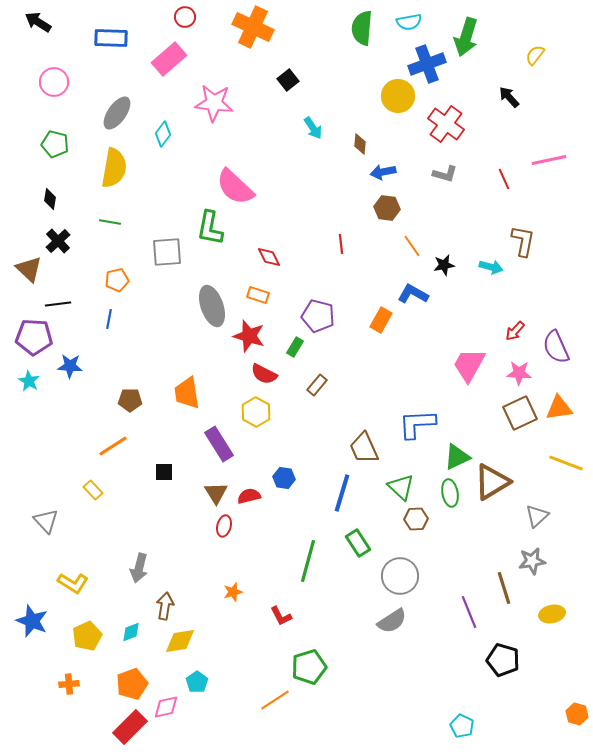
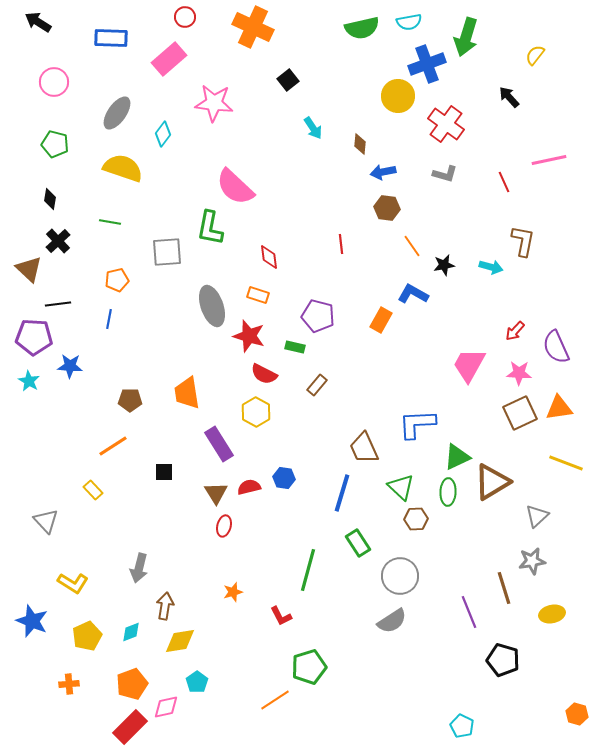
green semicircle at (362, 28): rotated 108 degrees counterclockwise
yellow semicircle at (114, 168): moved 9 px right; rotated 81 degrees counterclockwise
red line at (504, 179): moved 3 px down
red diamond at (269, 257): rotated 20 degrees clockwise
green rectangle at (295, 347): rotated 72 degrees clockwise
green ellipse at (450, 493): moved 2 px left, 1 px up; rotated 12 degrees clockwise
red semicircle at (249, 496): moved 9 px up
green line at (308, 561): moved 9 px down
